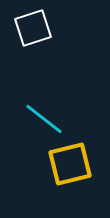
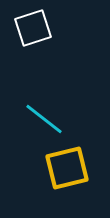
yellow square: moved 3 px left, 4 px down
